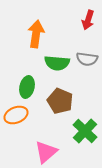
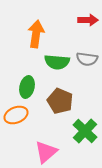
red arrow: rotated 108 degrees counterclockwise
green semicircle: moved 1 px up
